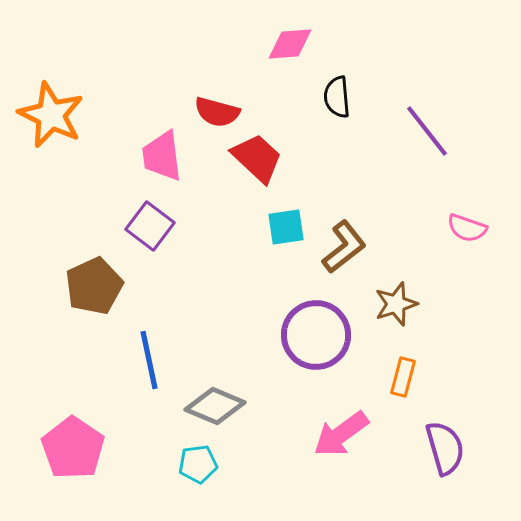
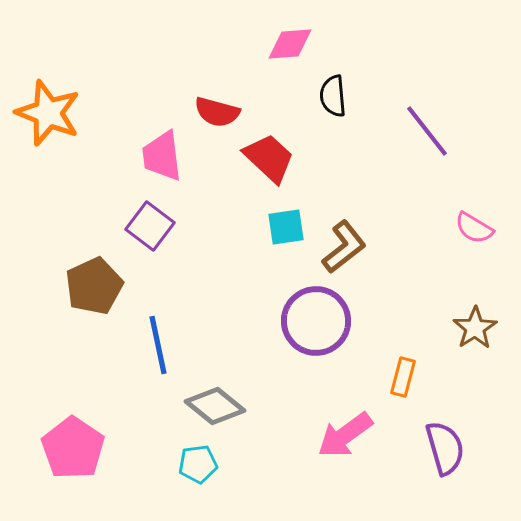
black semicircle: moved 4 px left, 1 px up
orange star: moved 3 px left, 2 px up; rotated 4 degrees counterclockwise
red trapezoid: moved 12 px right
pink semicircle: moved 7 px right; rotated 12 degrees clockwise
brown star: moved 79 px right, 24 px down; rotated 15 degrees counterclockwise
purple circle: moved 14 px up
blue line: moved 9 px right, 15 px up
gray diamond: rotated 16 degrees clockwise
pink arrow: moved 4 px right, 1 px down
